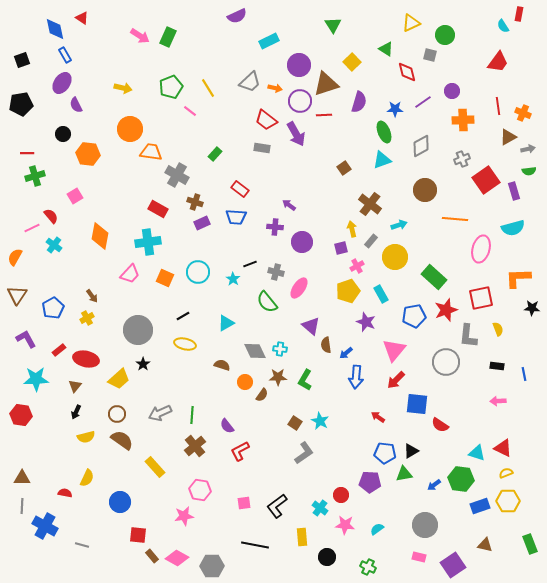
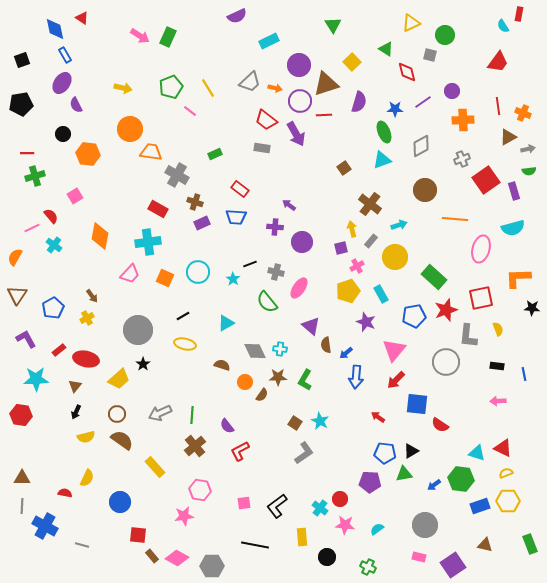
green rectangle at (215, 154): rotated 24 degrees clockwise
red circle at (341, 495): moved 1 px left, 4 px down
